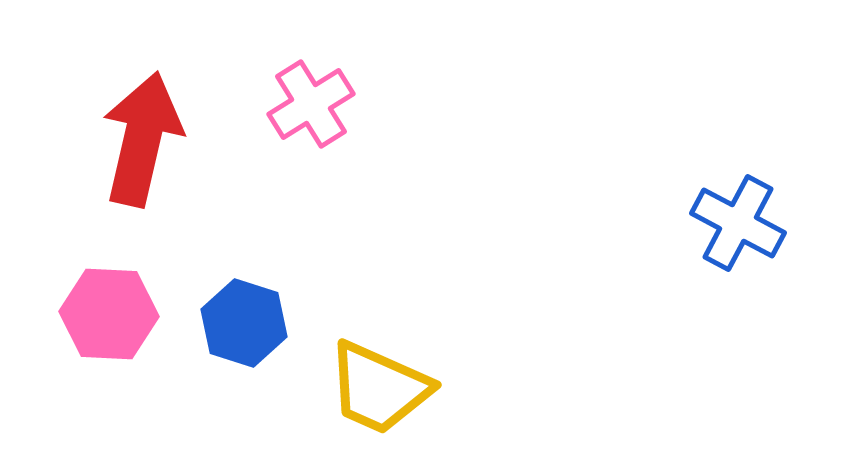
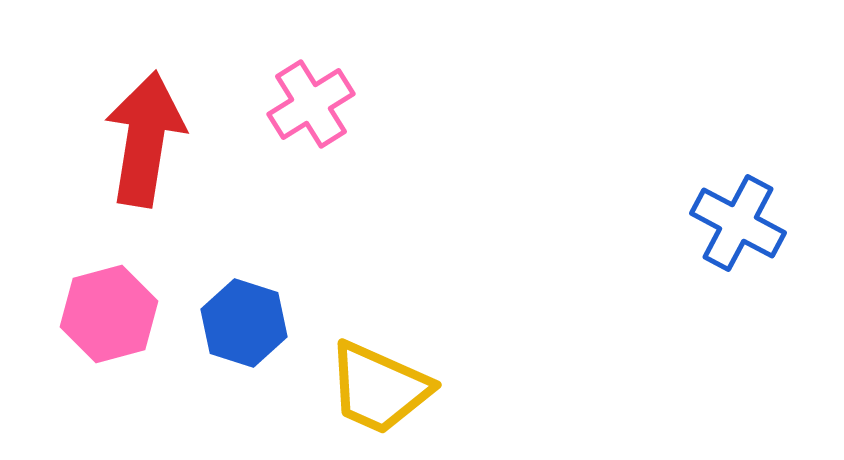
red arrow: moved 3 px right; rotated 4 degrees counterclockwise
pink hexagon: rotated 18 degrees counterclockwise
